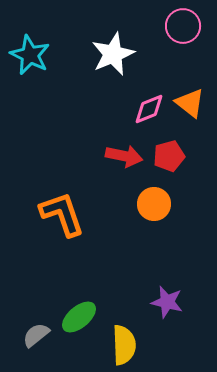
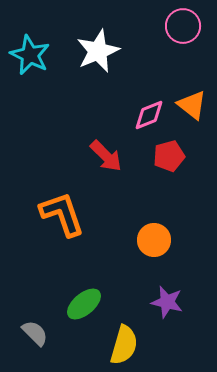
white star: moved 15 px left, 3 px up
orange triangle: moved 2 px right, 2 px down
pink diamond: moved 6 px down
red arrow: moved 18 px left; rotated 33 degrees clockwise
orange circle: moved 36 px down
green ellipse: moved 5 px right, 13 px up
gray semicircle: moved 1 px left, 2 px up; rotated 84 degrees clockwise
yellow semicircle: rotated 18 degrees clockwise
